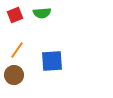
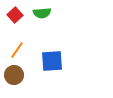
red square: rotated 21 degrees counterclockwise
